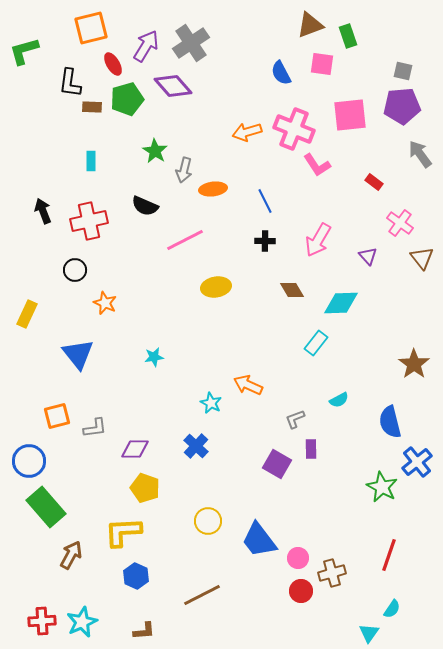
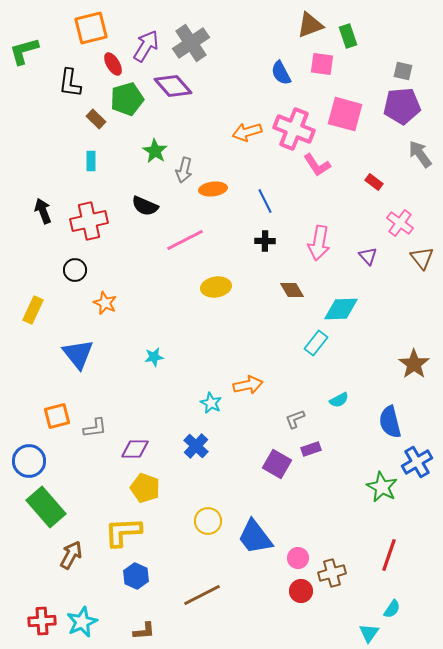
brown rectangle at (92, 107): moved 4 px right, 12 px down; rotated 42 degrees clockwise
pink square at (350, 115): moved 5 px left, 1 px up; rotated 21 degrees clockwise
pink arrow at (318, 240): moved 1 px right, 3 px down; rotated 20 degrees counterclockwise
cyan diamond at (341, 303): moved 6 px down
yellow rectangle at (27, 314): moved 6 px right, 4 px up
orange arrow at (248, 385): rotated 144 degrees clockwise
purple rectangle at (311, 449): rotated 72 degrees clockwise
blue cross at (417, 462): rotated 8 degrees clockwise
blue trapezoid at (259, 540): moved 4 px left, 3 px up
